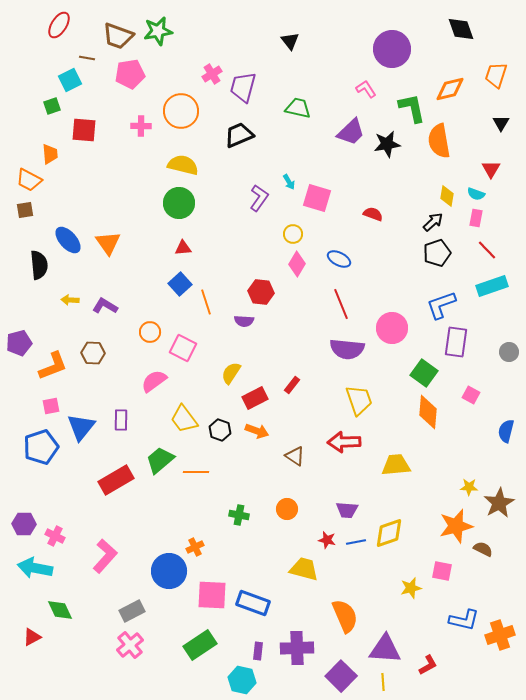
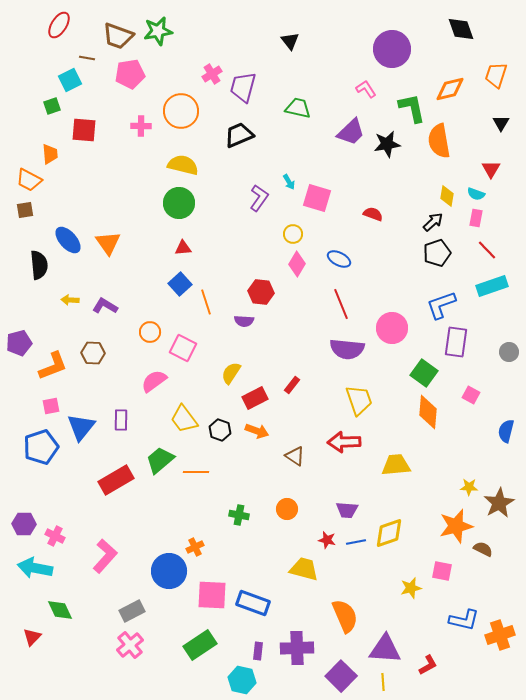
red triangle at (32, 637): rotated 18 degrees counterclockwise
